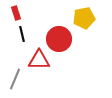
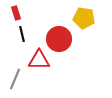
yellow pentagon: rotated 20 degrees clockwise
